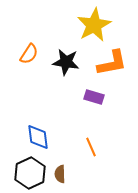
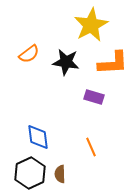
yellow star: moved 3 px left
orange semicircle: rotated 20 degrees clockwise
orange L-shape: moved 1 px right; rotated 8 degrees clockwise
